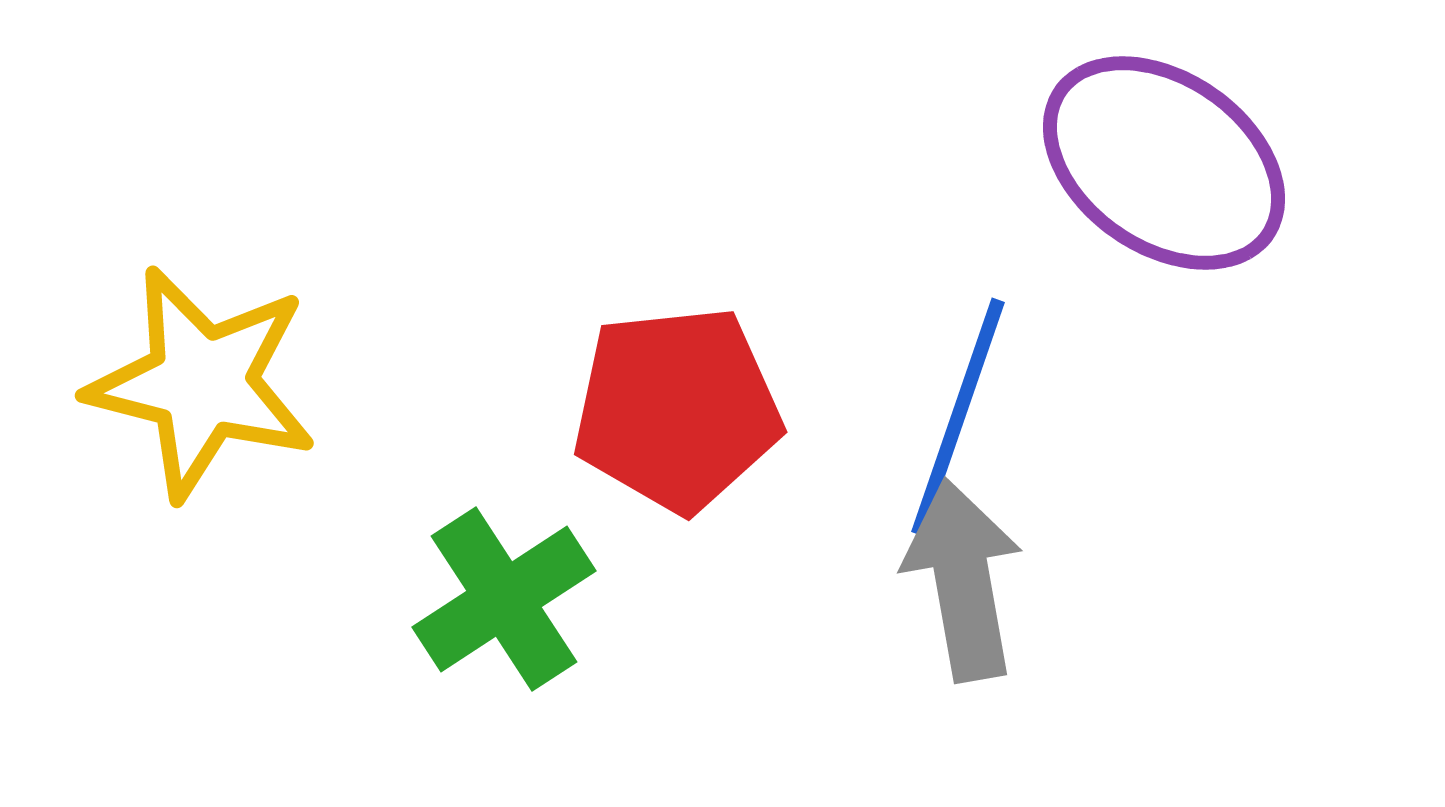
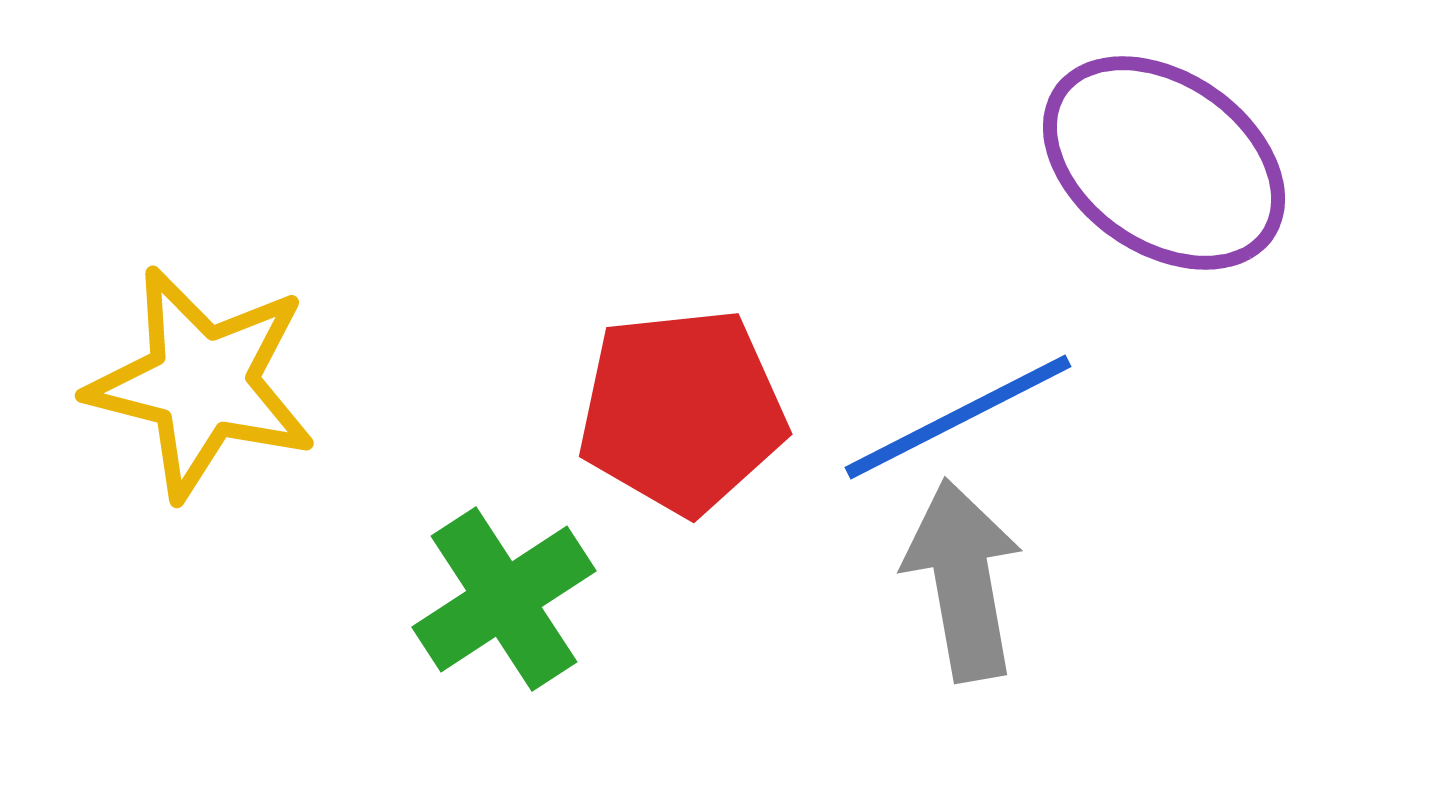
red pentagon: moved 5 px right, 2 px down
blue line: rotated 44 degrees clockwise
